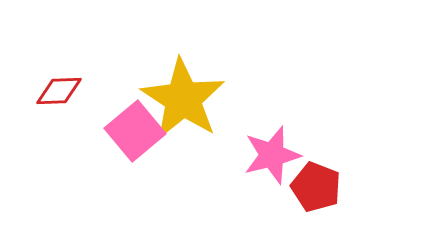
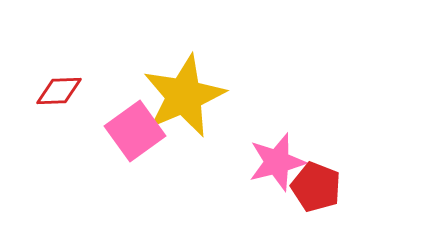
yellow star: moved 1 px right, 3 px up; rotated 16 degrees clockwise
pink square: rotated 4 degrees clockwise
pink star: moved 5 px right, 7 px down
